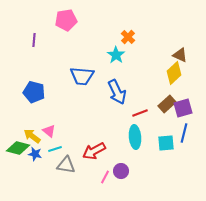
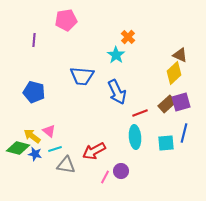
purple square: moved 2 px left, 6 px up
